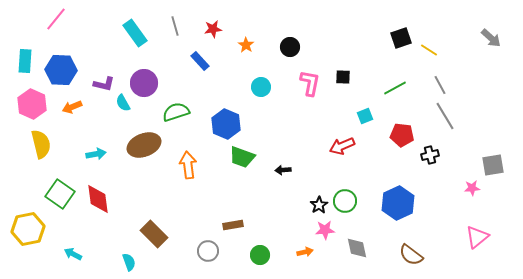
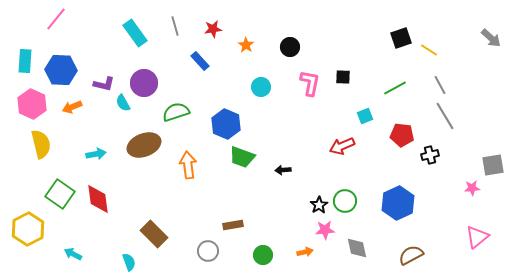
yellow hexagon at (28, 229): rotated 16 degrees counterclockwise
green circle at (260, 255): moved 3 px right
brown semicircle at (411, 255): rotated 115 degrees clockwise
